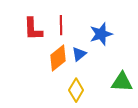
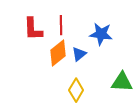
blue star: rotated 25 degrees clockwise
orange diamond: moved 5 px up
